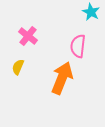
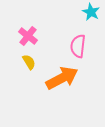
yellow semicircle: moved 11 px right, 5 px up; rotated 126 degrees clockwise
orange arrow: rotated 40 degrees clockwise
